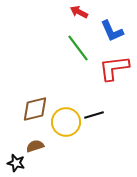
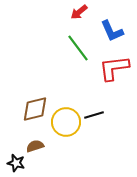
red arrow: rotated 66 degrees counterclockwise
